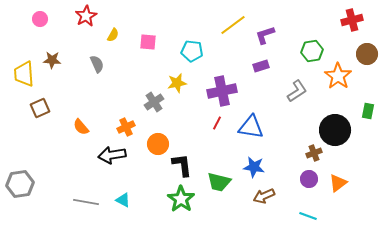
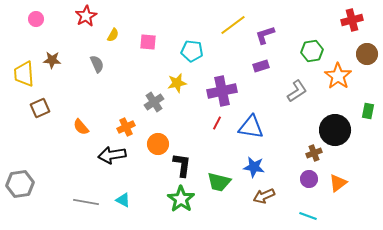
pink circle: moved 4 px left
black L-shape: rotated 15 degrees clockwise
